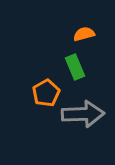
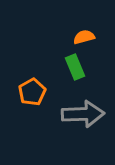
orange semicircle: moved 3 px down
orange pentagon: moved 14 px left, 1 px up
